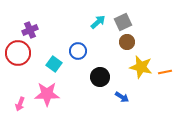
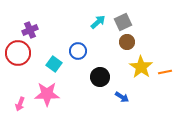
yellow star: rotated 20 degrees clockwise
